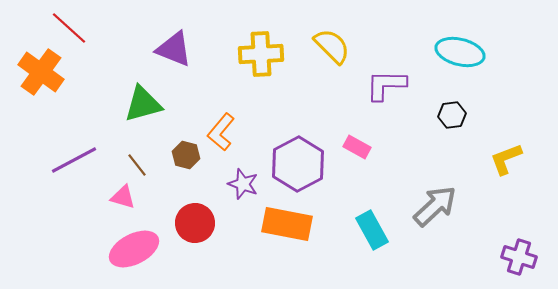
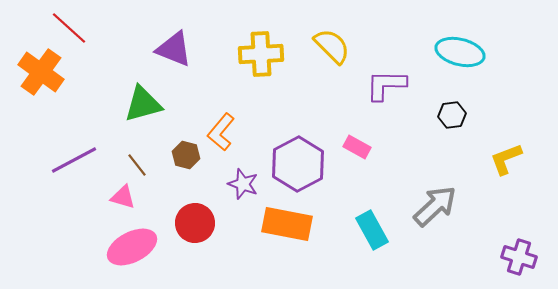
pink ellipse: moved 2 px left, 2 px up
